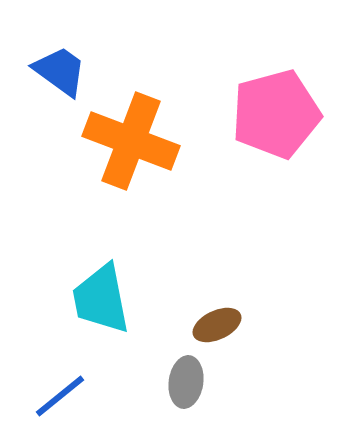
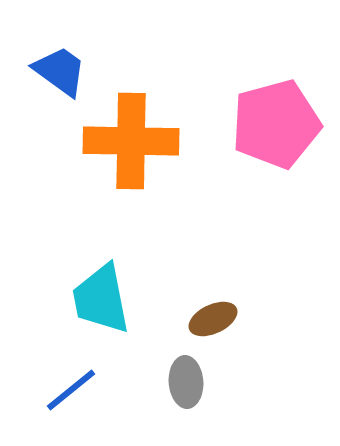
pink pentagon: moved 10 px down
orange cross: rotated 20 degrees counterclockwise
brown ellipse: moved 4 px left, 6 px up
gray ellipse: rotated 12 degrees counterclockwise
blue line: moved 11 px right, 6 px up
